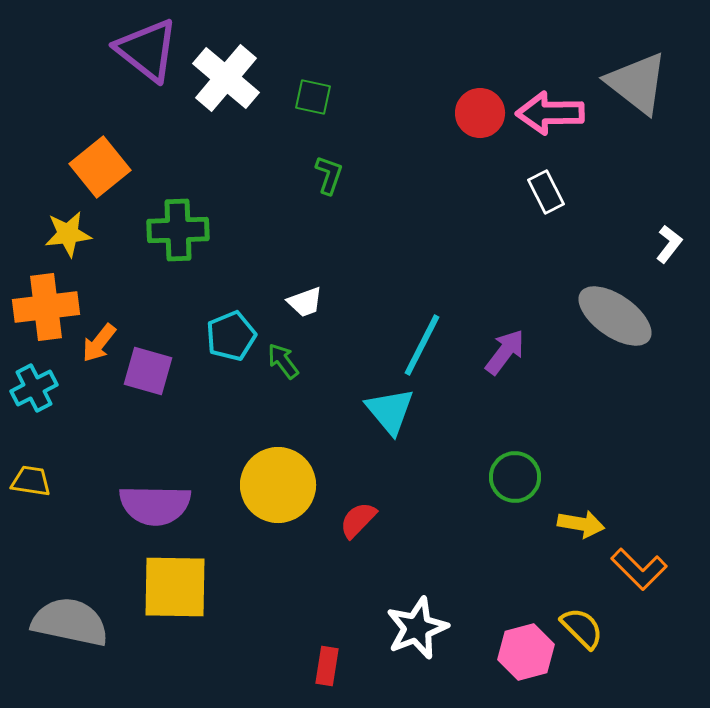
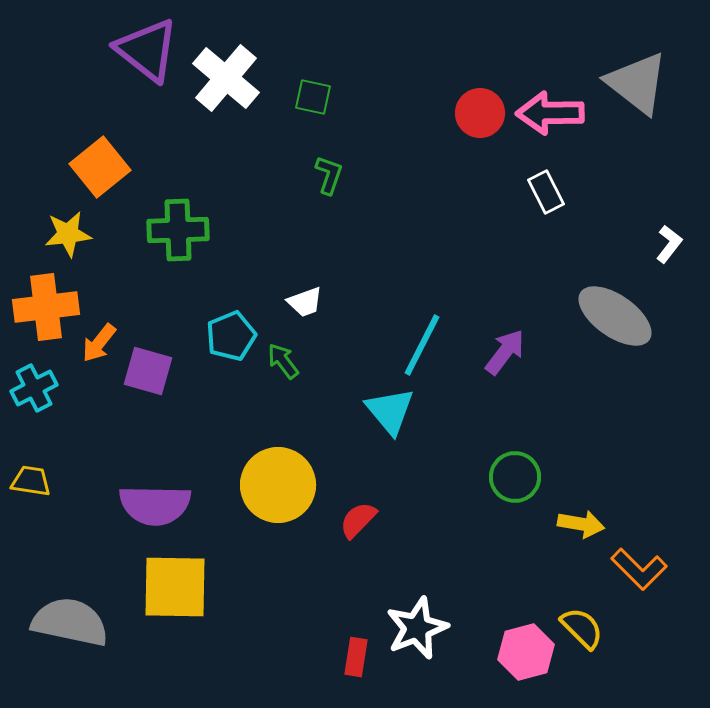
red rectangle: moved 29 px right, 9 px up
